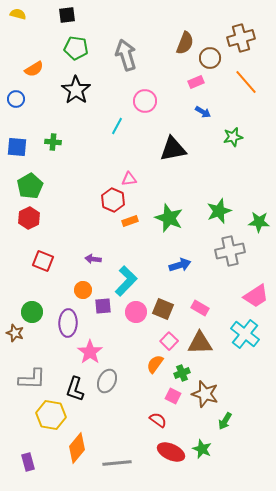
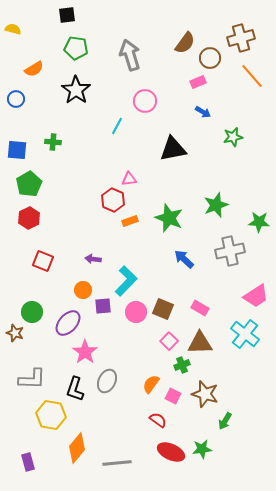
yellow semicircle at (18, 14): moved 5 px left, 15 px down
brown semicircle at (185, 43): rotated 15 degrees clockwise
gray arrow at (126, 55): moved 4 px right
pink rectangle at (196, 82): moved 2 px right
orange line at (246, 82): moved 6 px right, 6 px up
blue square at (17, 147): moved 3 px down
green pentagon at (30, 186): moved 1 px left, 2 px up
green star at (219, 211): moved 3 px left, 6 px up
blue arrow at (180, 265): moved 4 px right, 6 px up; rotated 120 degrees counterclockwise
purple ellipse at (68, 323): rotated 40 degrees clockwise
pink star at (90, 352): moved 5 px left
orange semicircle at (155, 364): moved 4 px left, 20 px down
green cross at (182, 373): moved 8 px up
green star at (202, 449): rotated 30 degrees counterclockwise
